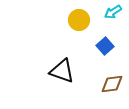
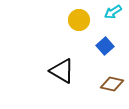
black triangle: rotated 12 degrees clockwise
brown diamond: rotated 20 degrees clockwise
